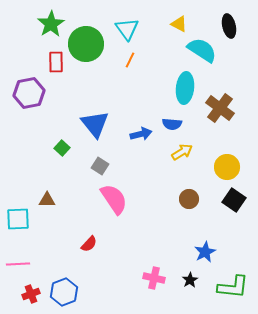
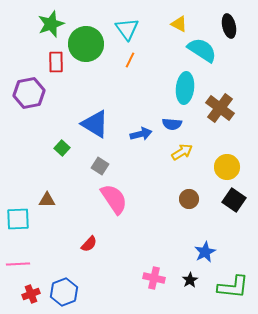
green star: rotated 12 degrees clockwise
blue triangle: rotated 20 degrees counterclockwise
